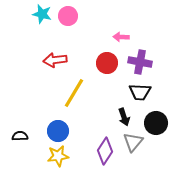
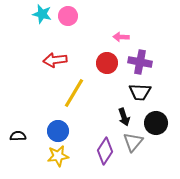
black semicircle: moved 2 px left
